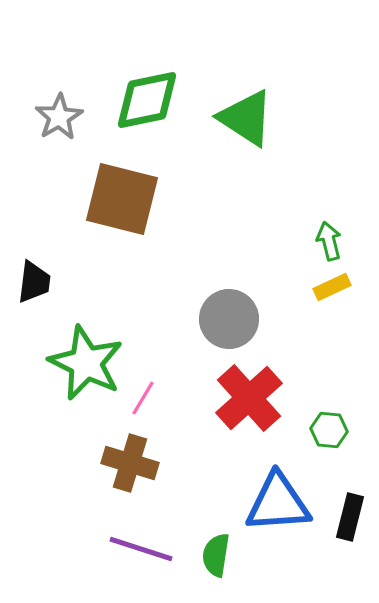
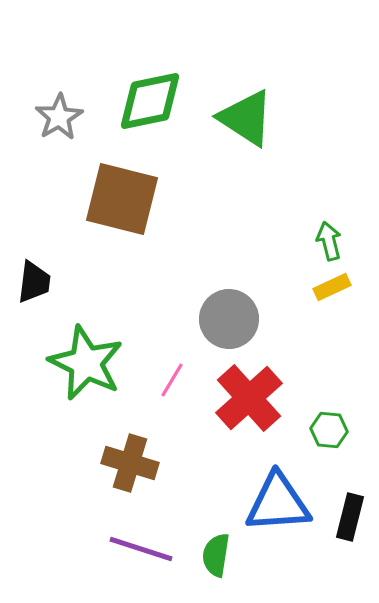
green diamond: moved 3 px right, 1 px down
pink line: moved 29 px right, 18 px up
